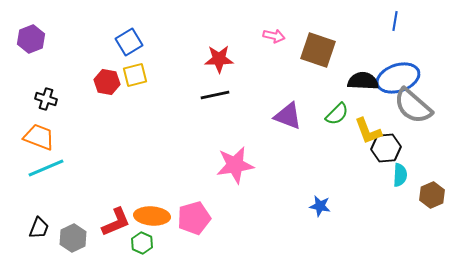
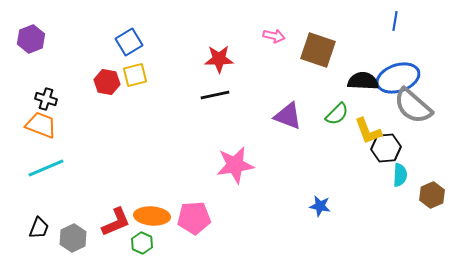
orange trapezoid: moved 2 px right, 12 px up
pink pentagon: rotated 12 degrees clockwise
